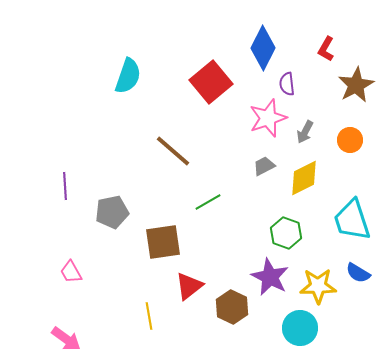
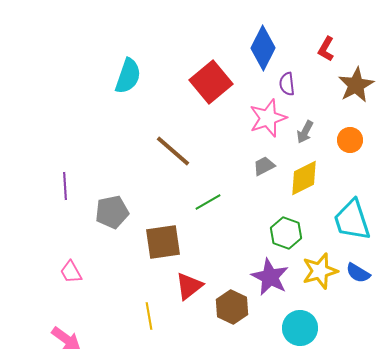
yellow star: moved 2 px right, 15 px up; rotated 15 degrees counterclockwise
